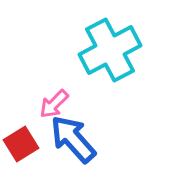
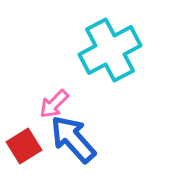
red square: moved 3 px right, 2 px down
